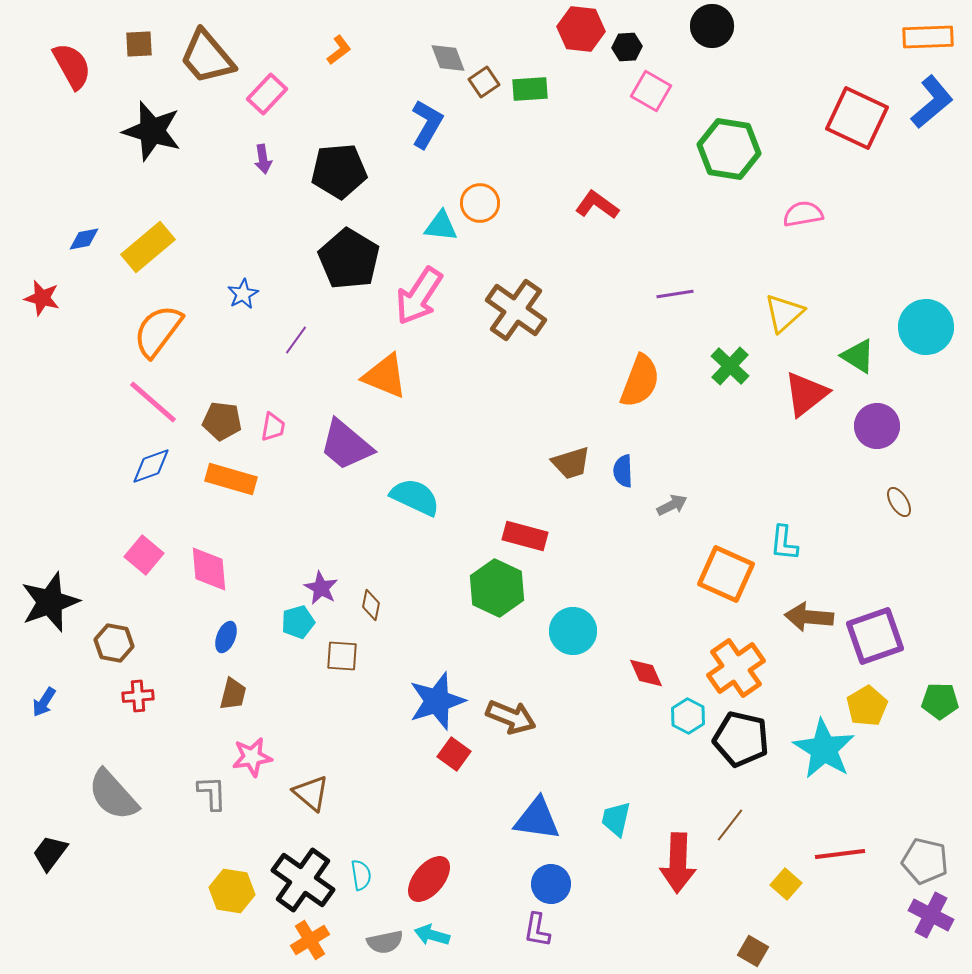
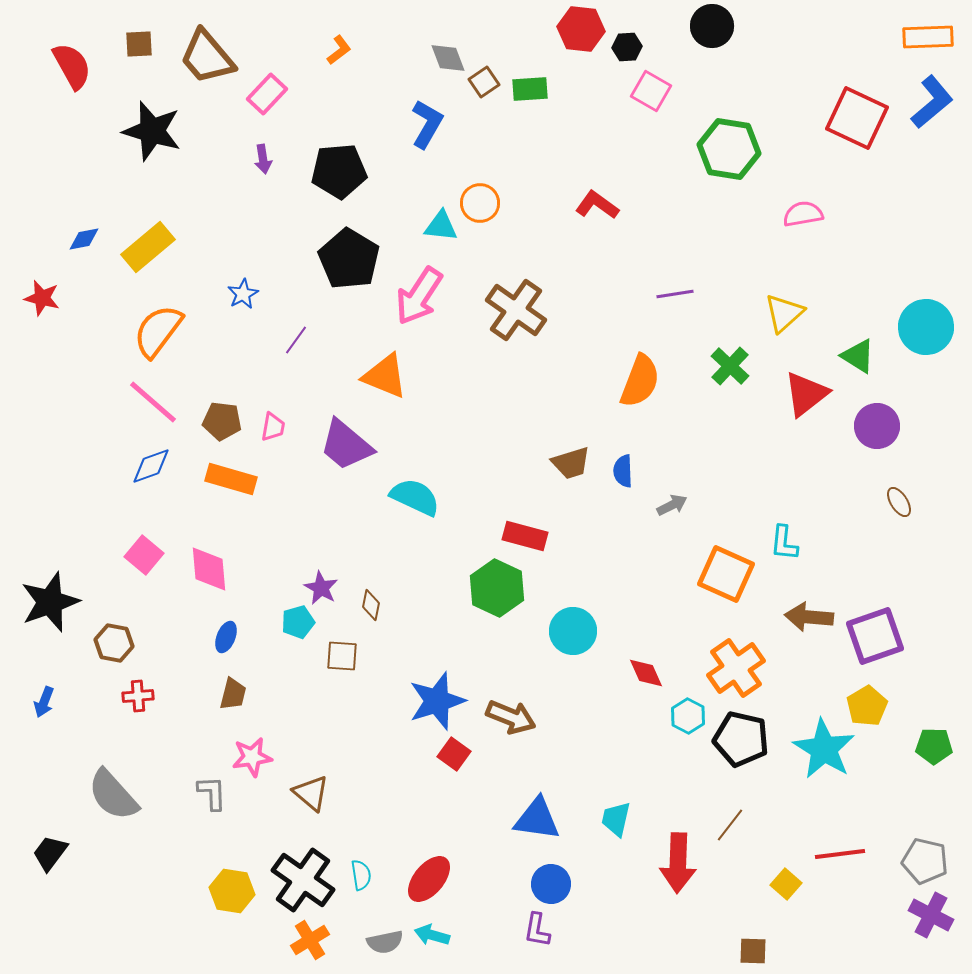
green pentagon at (940, 701): moved 6 px left, 45 px down
blue arrow at (44, 702): rotated 12 degrees counterclockwise
brown square at (753, 951): rotated 28 degrees counterclockwise
